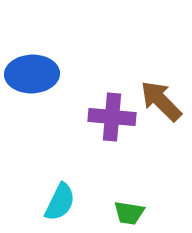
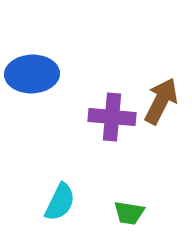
brown arrow: rotated 72 degrees clockwise
